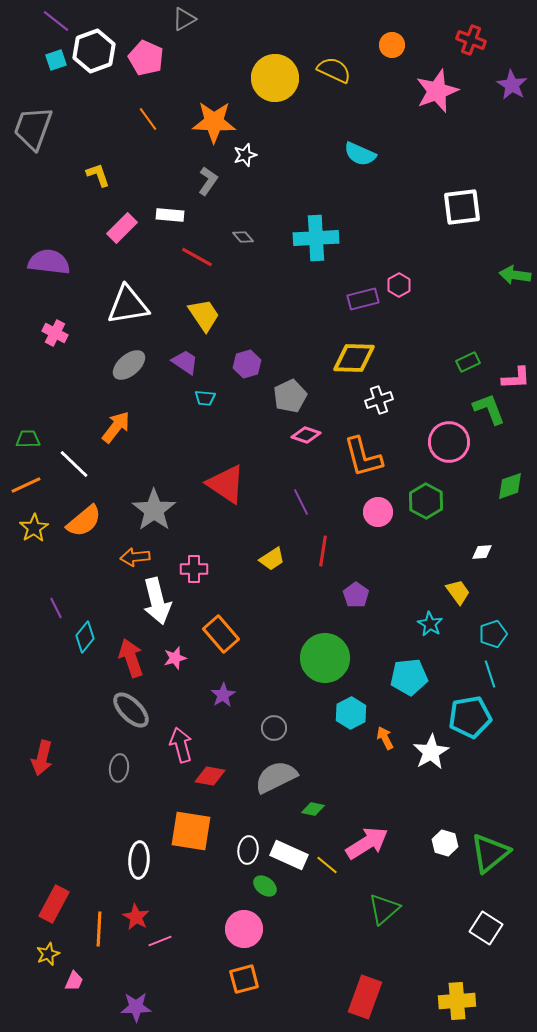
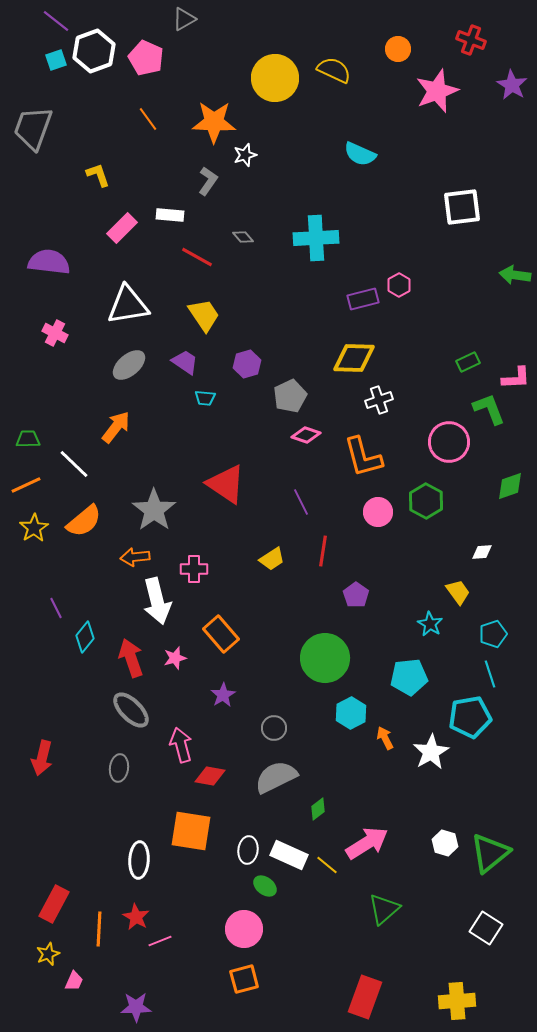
orange circle at (392, 45): moved 6 px right, 4 px down
green diamond at (313, 809): moved 5 px right; rotated 50 degrees counterclockwise
